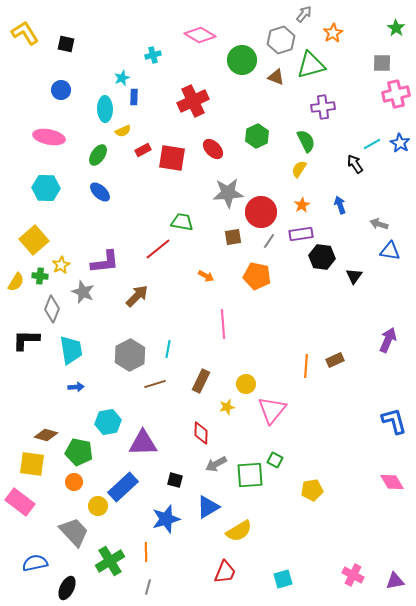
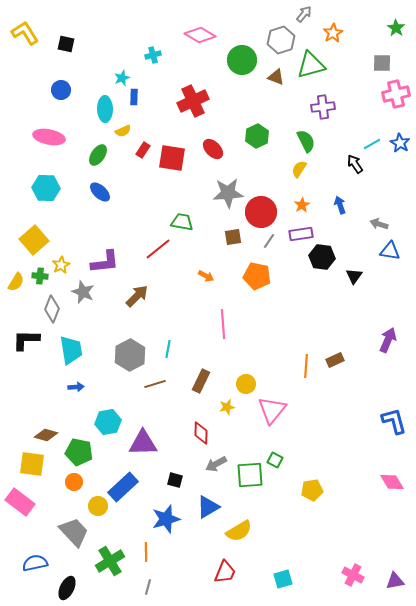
red rectangle at (143, 150): rotated 28 degrees counterclockwise
